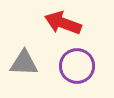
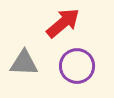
red arrow: rotated 120 degrees clockwise
